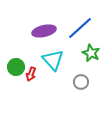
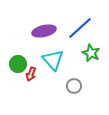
green circle: moved 2 px right, 3 px up
gray circle: moved 7 px left, 4 px down
